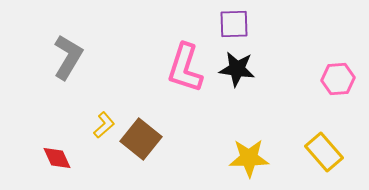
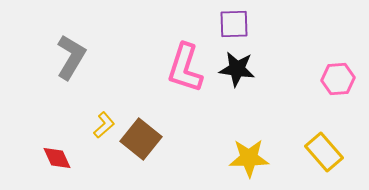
gray L-shape: moved 3 px right
